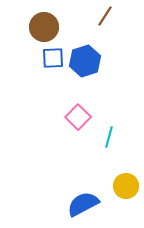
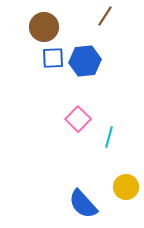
blue hexagon: rotated 12 degrees clockwise
pink square: moved 2 px down
yellow circle: moved 1 px down
blue semicircle: rotated 104 degrees counterclockwise
